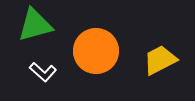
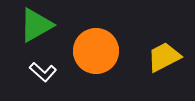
green triangle: moved 1 px right; rotated 15 degrees counterclockwise
yellow trapezoid: moved 4 px right, 3 px up
